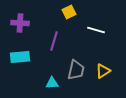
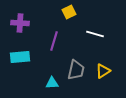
white line: moved 1 px left, 4 px down
